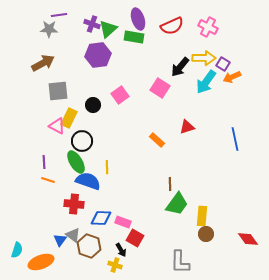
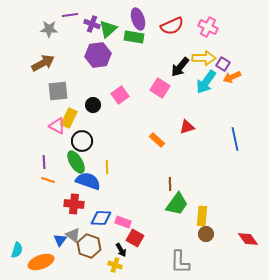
purple line at (59, 15): moved 11 px right
